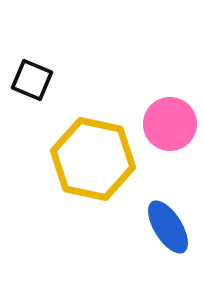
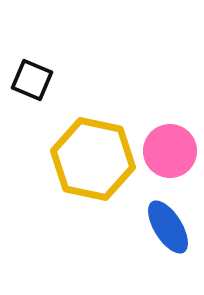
pink circle: moved 27 px down
